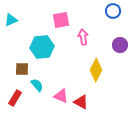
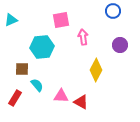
pink triangle: rotated 21 degrees counterclockwise
